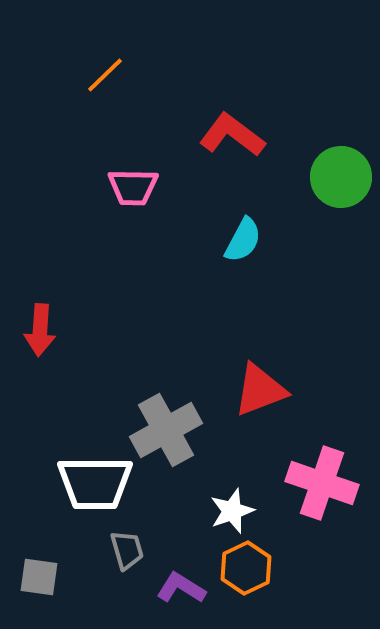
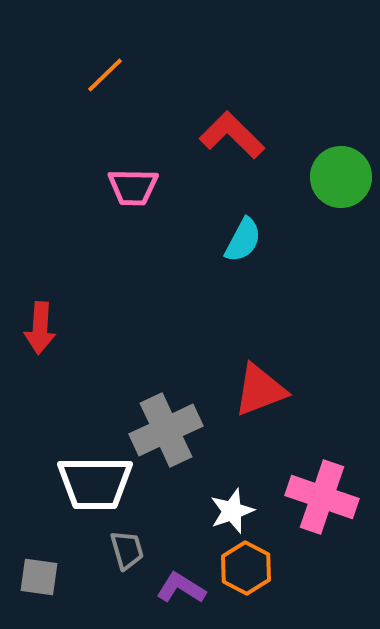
red L-shape: rotated 8 degrees clockwise
red arrow: moved 2 px up
gray cross: rotated 4 degrees clockwise
pink cross: moved 14 px down
orange hexagon: rotated 6 degrees counterclockwise
